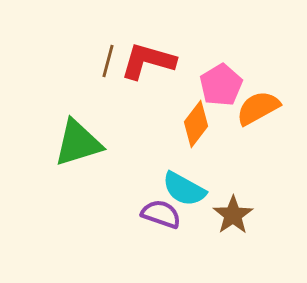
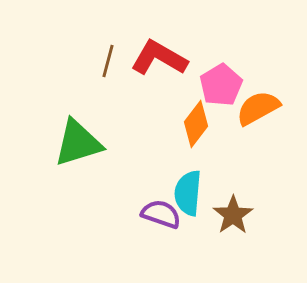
red L-shape: moved 11 px right, 3 px up; rotated 14 degrees clockwise
cyan semicircle: moved 4 px right, 4 px down; rotated 66 degrees clockwise
